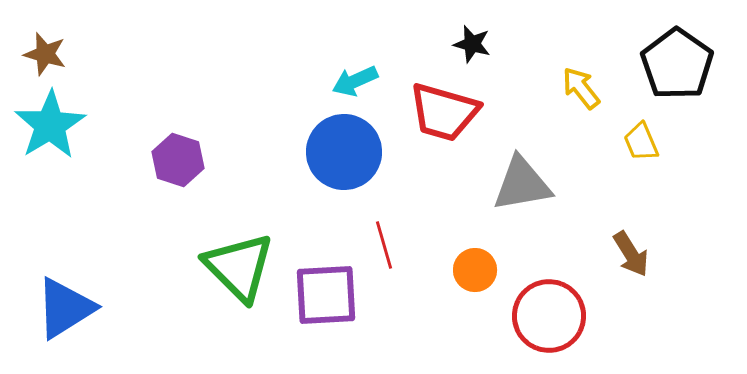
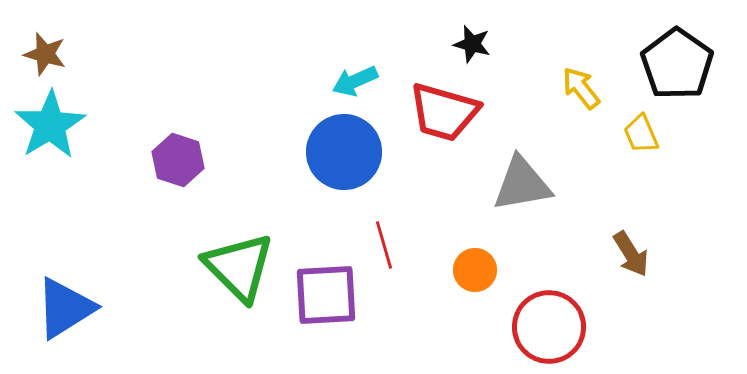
yellow trapezoid: moved 8 px up
red circle: moved 11 px down
